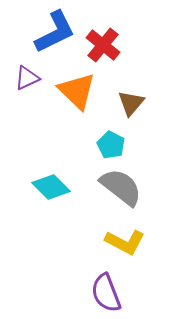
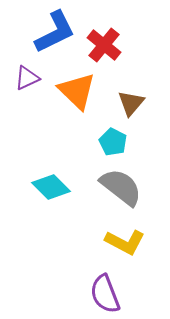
red cross: moved 1 px right
cyan pentagon: moved 2 px right, 3 px up
purple semicircle: moved 1 px left, 1 px down
